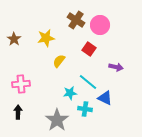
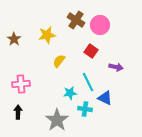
yellow star: moved 1 px right, 3 px up
red square: moved 2 px right, 2 px down
cyan line: rotated 24 degrees clockwise
